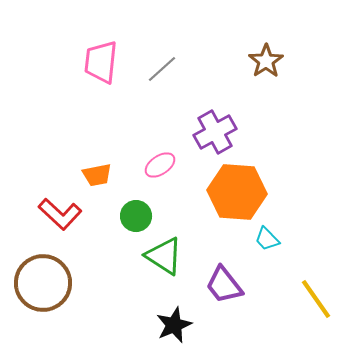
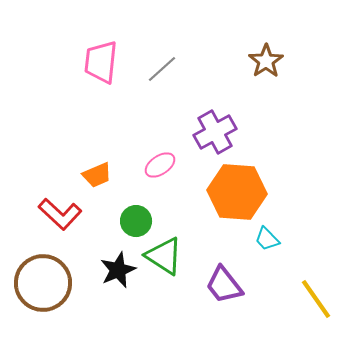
orange trapezoid: rotated 12 degrees counterclockwise
green circle: moved 5 px down
black star: moved 56 px left, 55 px up
